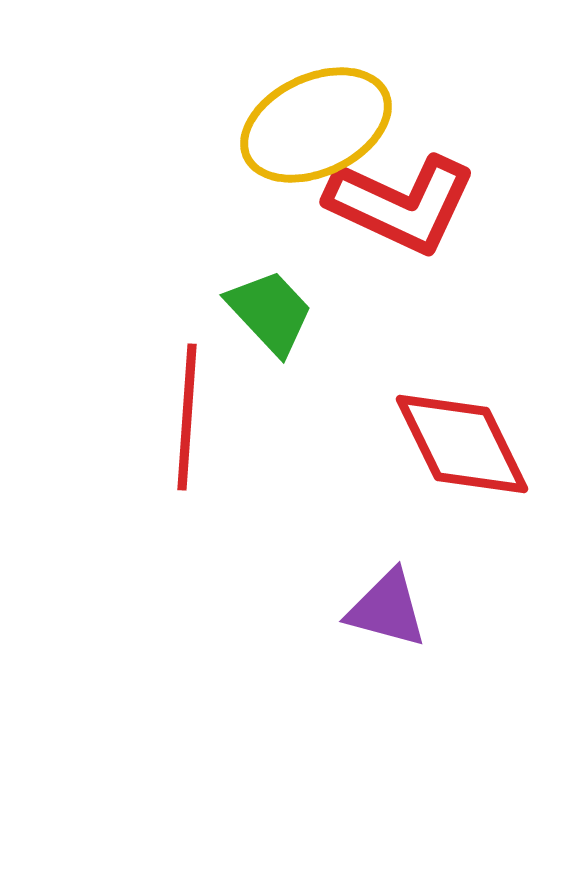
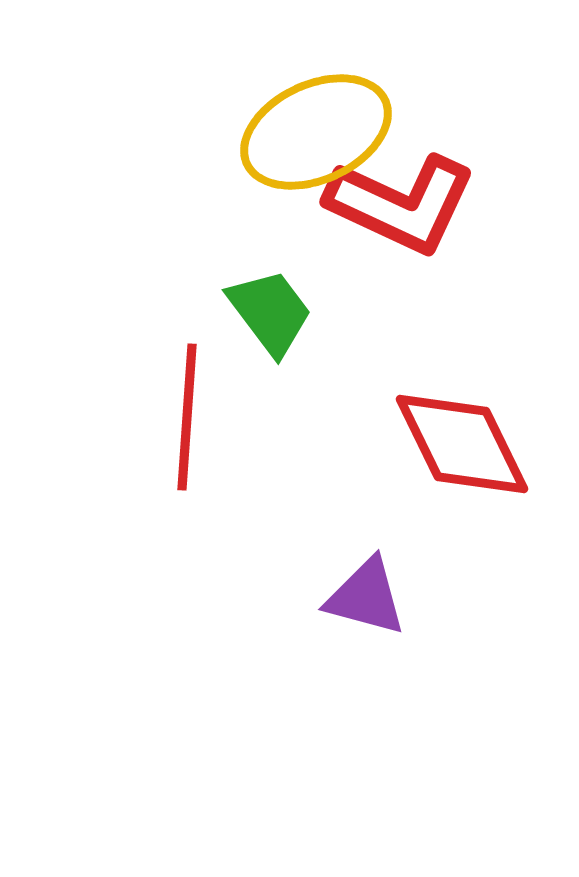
yellow ellipse: moved 7 px down
green trapezoid: rotated 6 degrees clockwise
purple triangle: moved 21 px left, 12 px up
